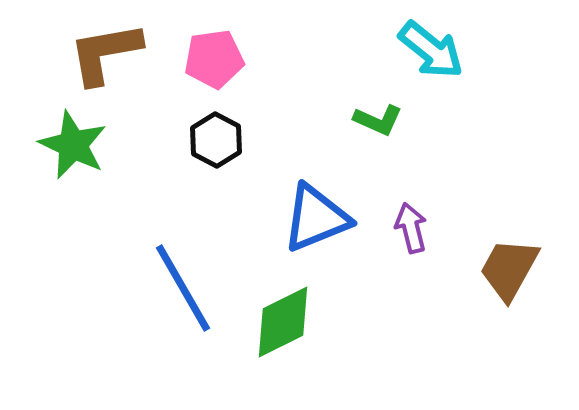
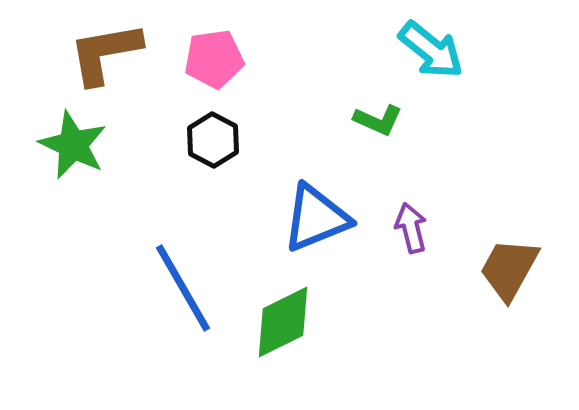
black hexagon: moved 3 px left
